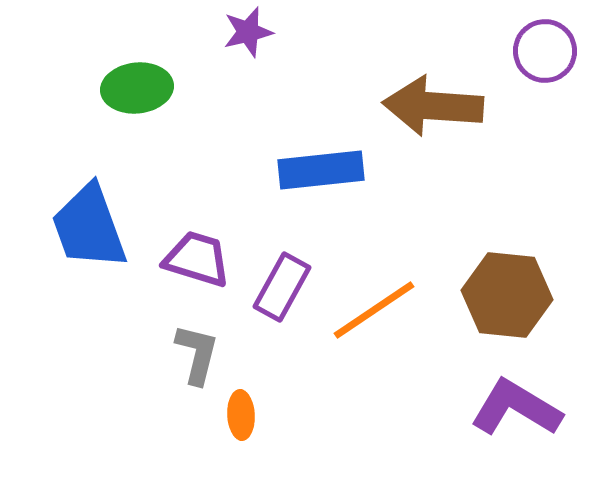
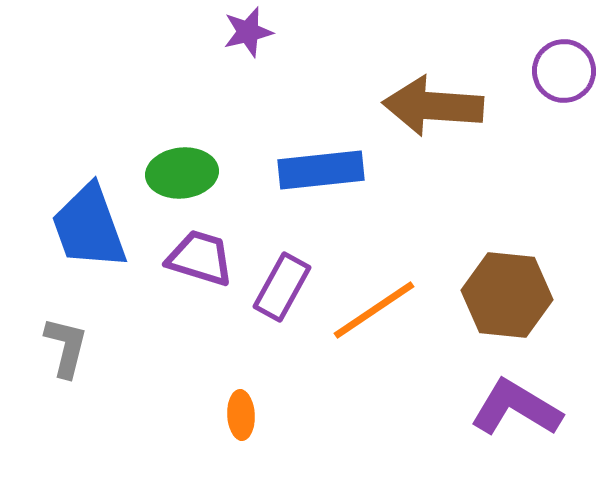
purple circle: moved 19 px right, 20 px down
green ellipse: moved 45 px right, 85 px down
purple trapezoid: moved 3 px right, 1 px up
gray L-shape: moved 131 px left, 7 px up
